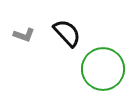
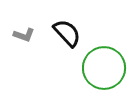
green circle: moved 1 px right, 1 px up
